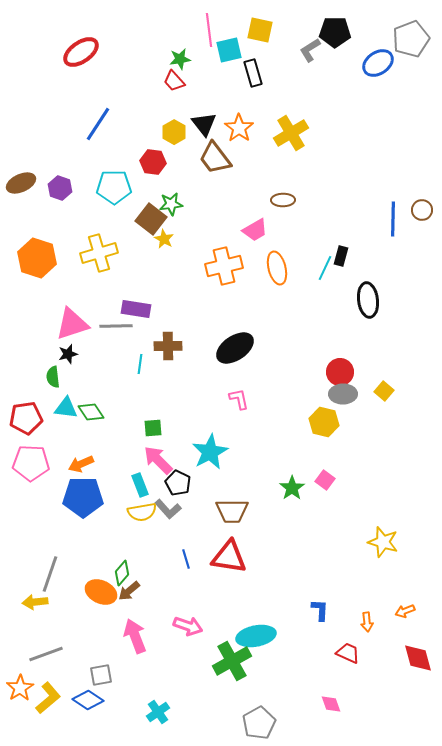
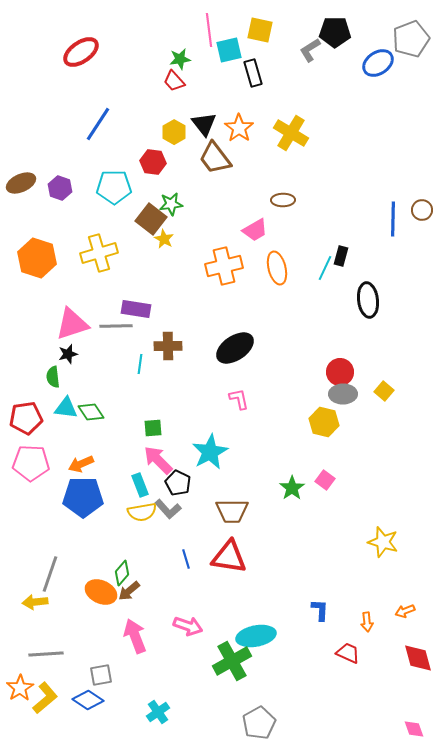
yellow cross at (291, 133): rotated 28 degrees counterclockwise
gray line at (46, 654): rotated 16 degrees clockwise
yellow L-shape at (48, 698): moved 3 px left
pink diamond at (331, 704): moved 83 px right, 25 px down
